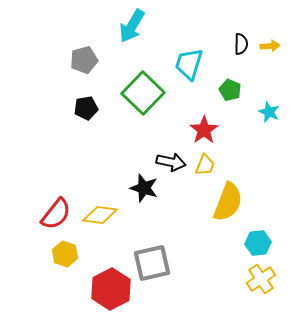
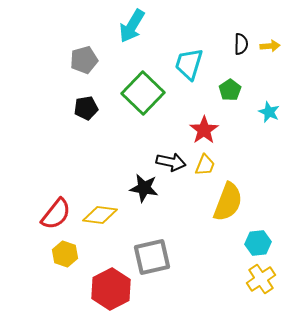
green pentagon: rotated 15 degrees clockwise
black star: rotated 8 degrees counterclockwise
gray square: moved 6 px up
